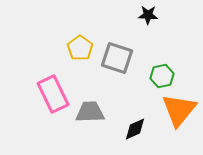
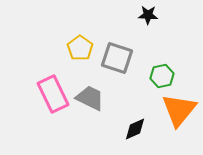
gray trapezoid: moved 14 px up; rotated 28 degrees clockwise
